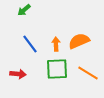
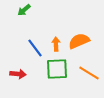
blue line: moved 5 px right, 4 px down
orange line: moved 1 px right
